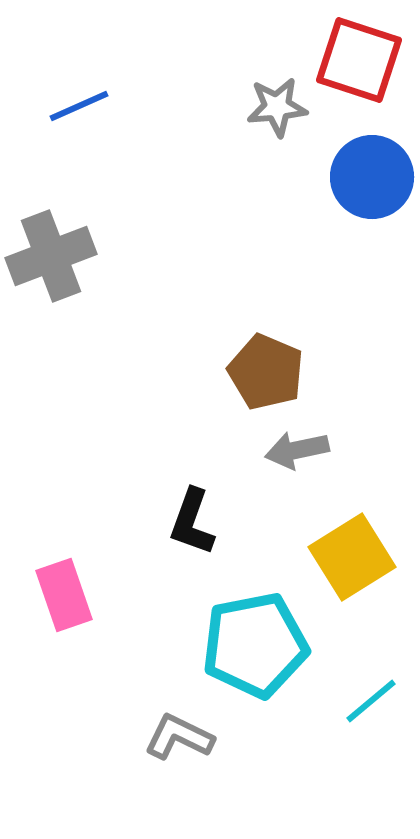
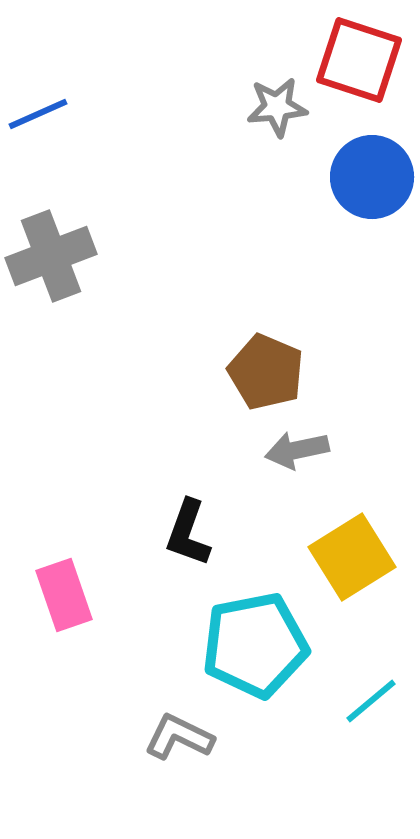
blue line: moved 41 px left, 8 px down
black L-shape: moved 4 px left, 11 px down
